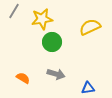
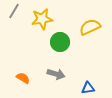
green circle: moved 8 px right
